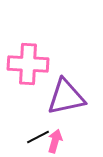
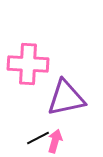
purple triangle: moved 1 px down
black line: moved 1 px down
